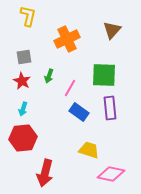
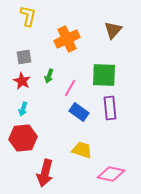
brown triangle: moved 1 px right
yellow trapezoid: moved 7 px left
